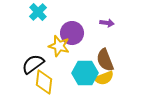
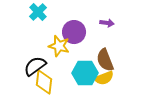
purple circle: moved 2 px right, 1 px up
black semicircle: moved 2 px right, 2 px down
